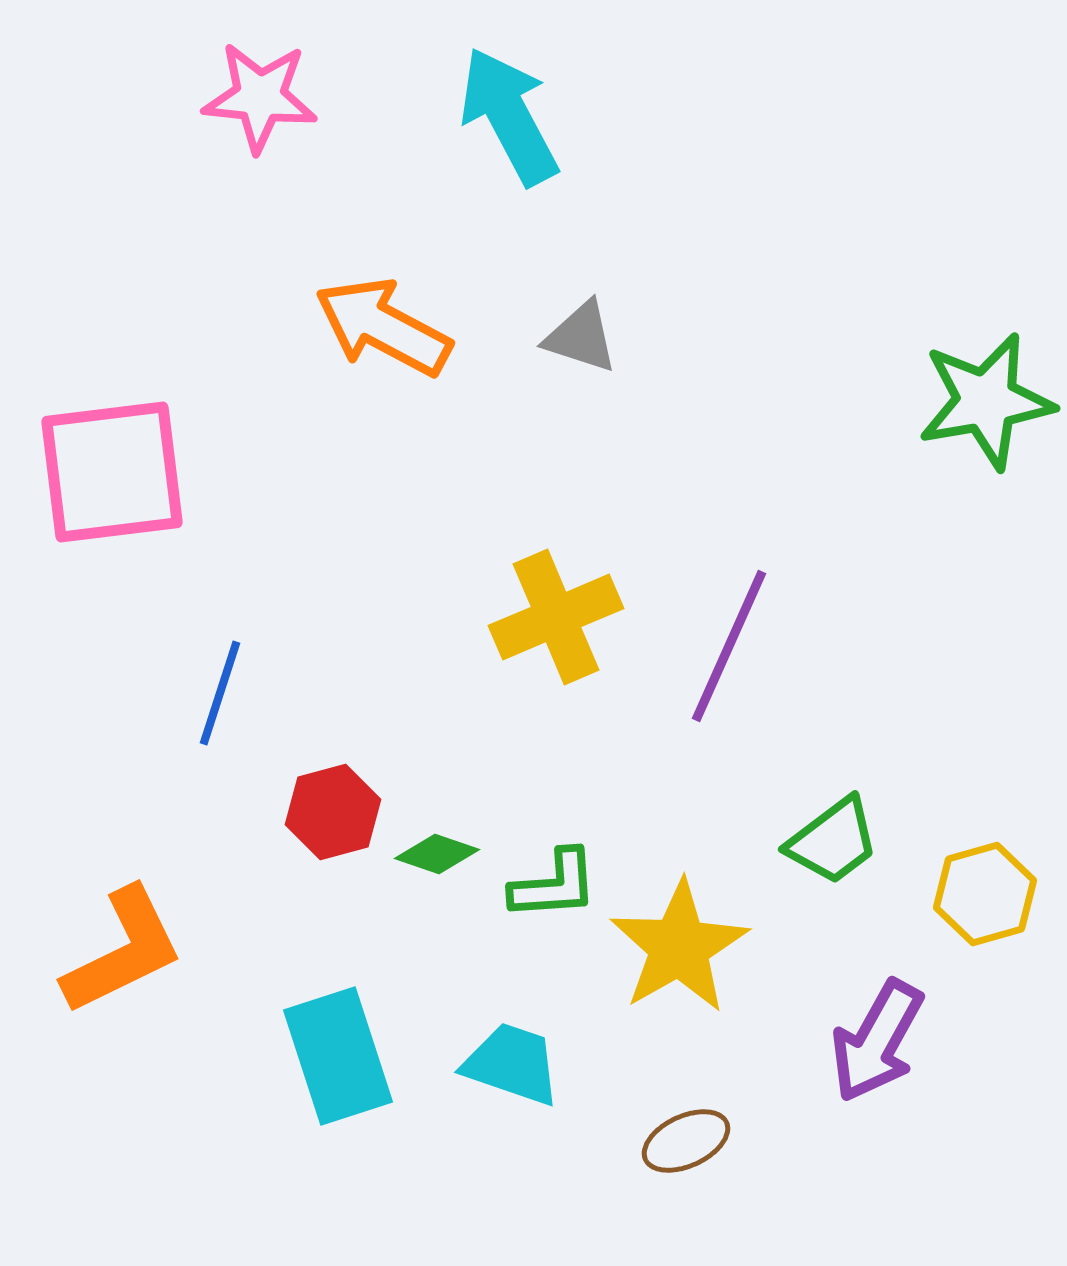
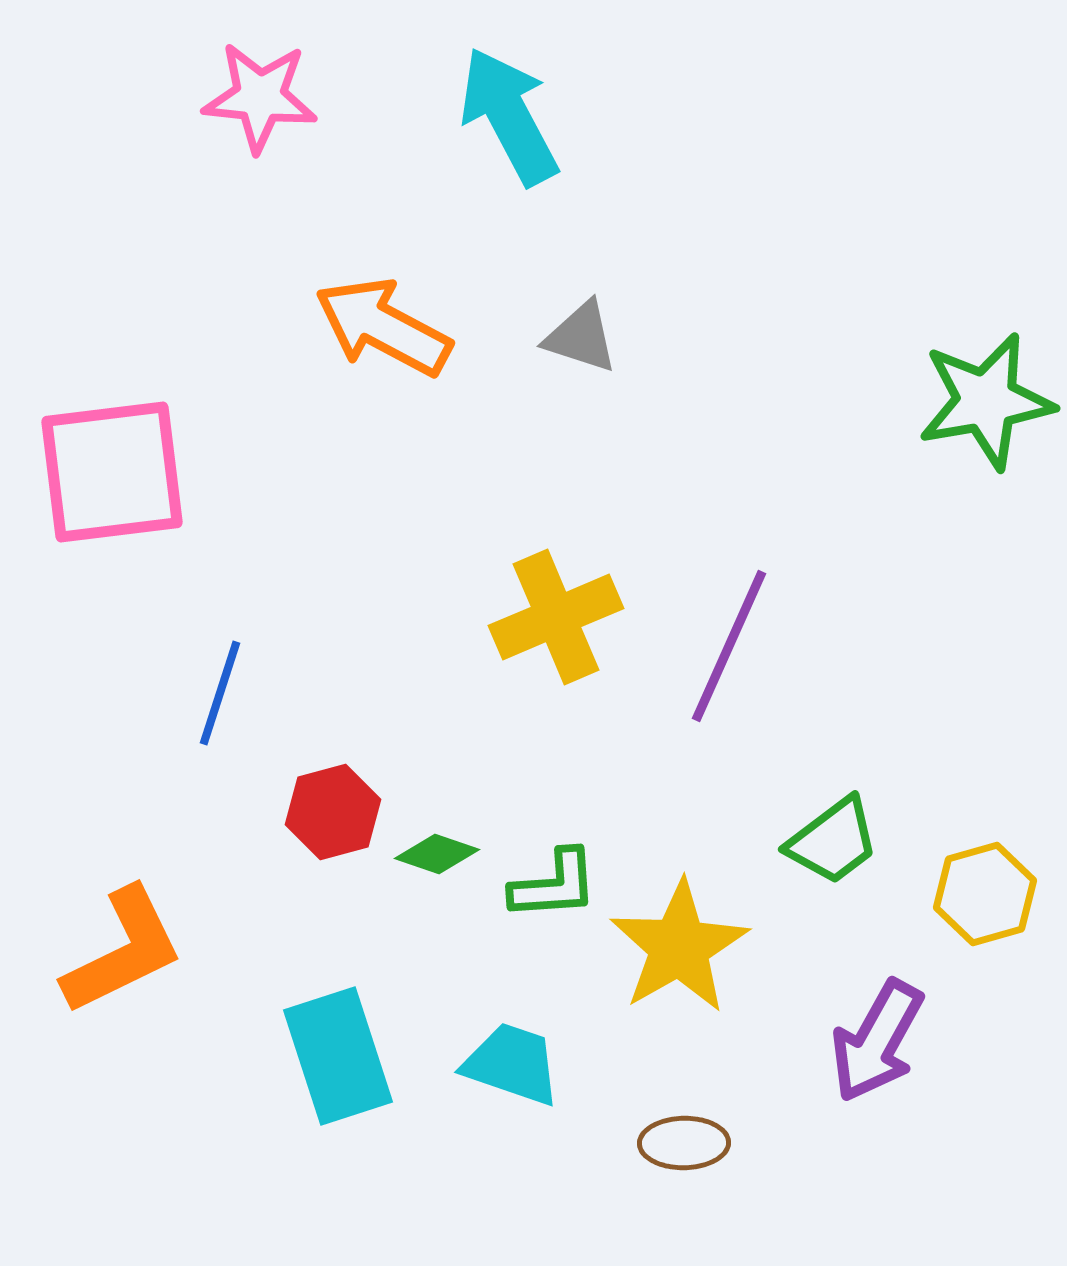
brown ellipse: moved 2 px left, 2 px down; rotated 24 degrees clockwise
